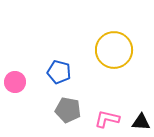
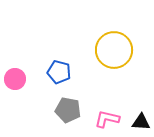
pink circle: moved 3 px up
